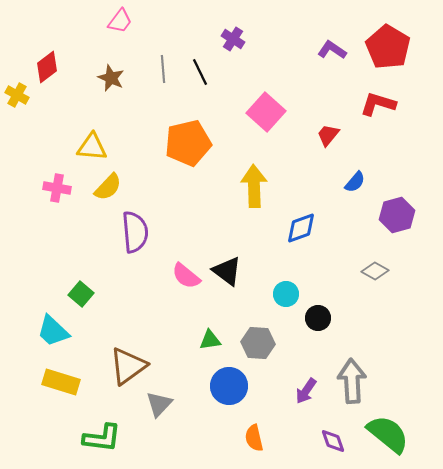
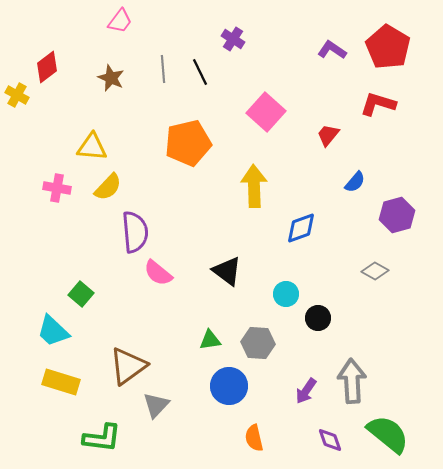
pink semicircle: moved 28 px left, 3 px up
gray triangle: moved 3 px left, 1 px down
purple diamond: moved 3 px left, 1 px up
